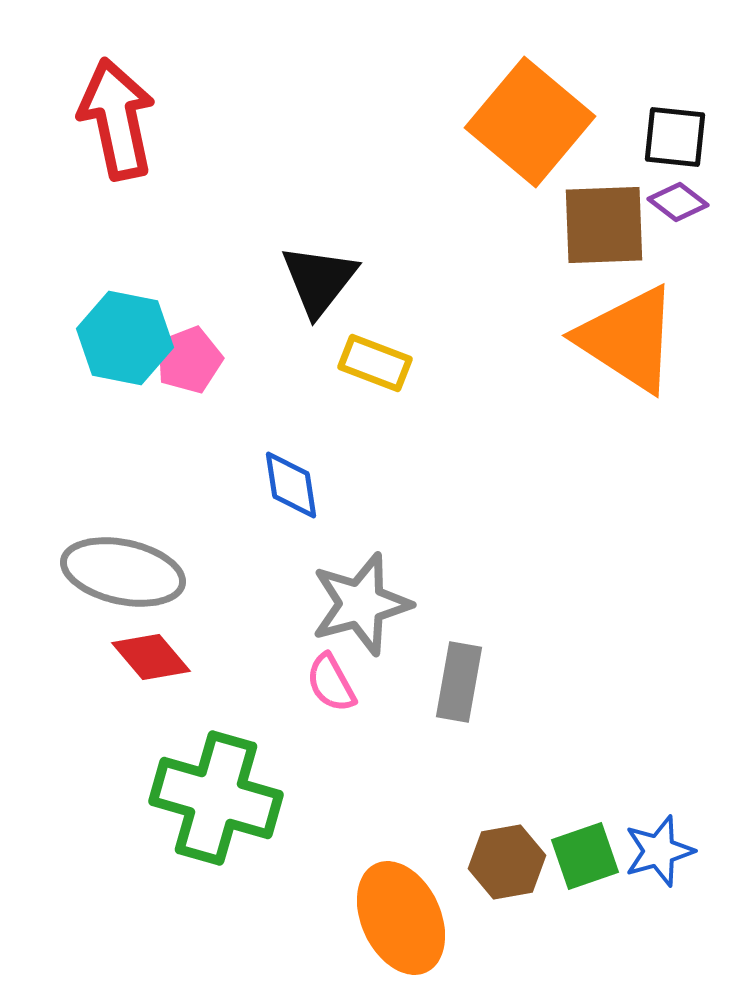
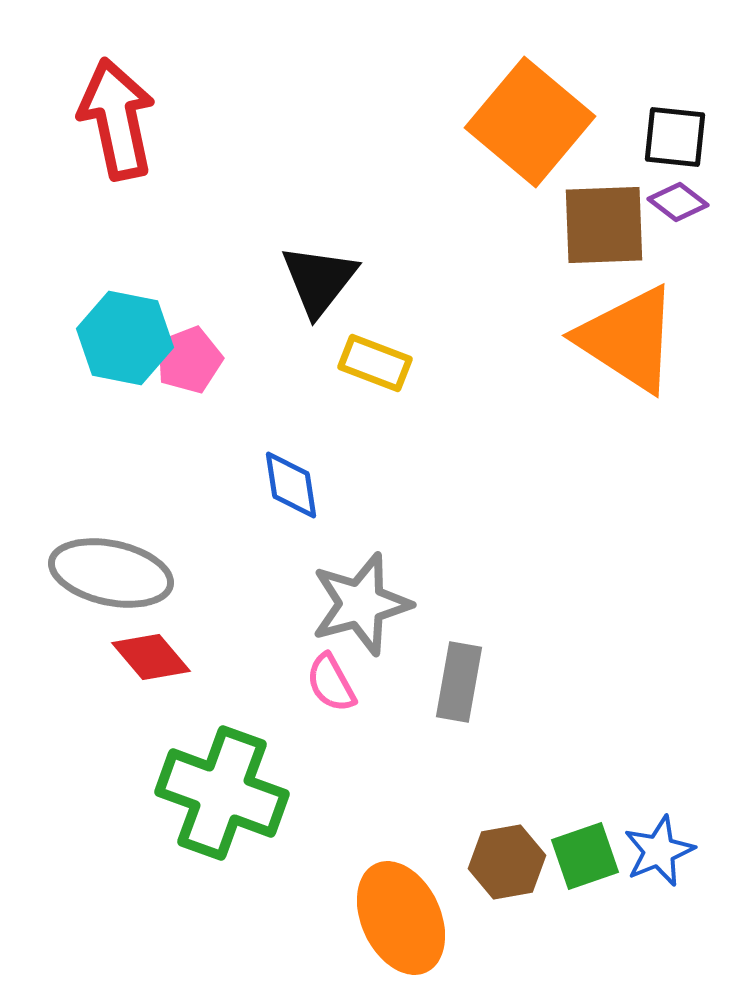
gray ellipse: moved 12 px left, 1 px down
green cross: moved 6 px right, 5 px up; rotated 4 degrees clockwise
blue star: rotated 6 degrees counterclockwise
